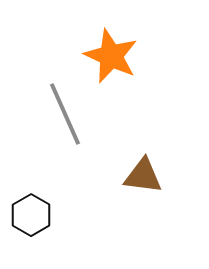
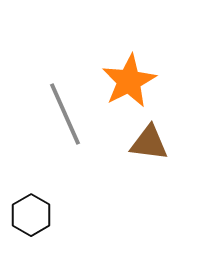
orange star: moved 18 px right, 25 px down; rotated 20 degrees clockwise
brown triangle: moved 6 px right, 33 px up
